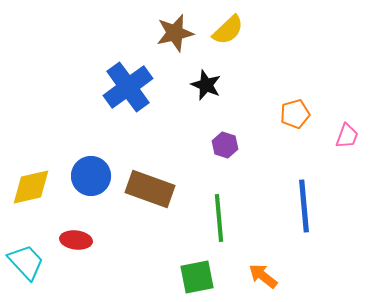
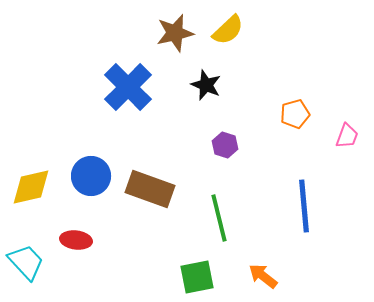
blue cross: rotated 9 degrees counterclockwise
green line: rotated 9 degrees counterclockwise
